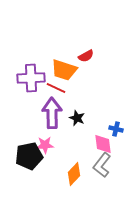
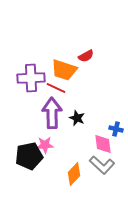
gray L-shape: rotated 85 degrees counterclockwise
